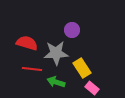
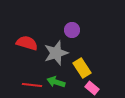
gray star: rotated 15 degrees counterclockwise
red line: moved 16 px down
